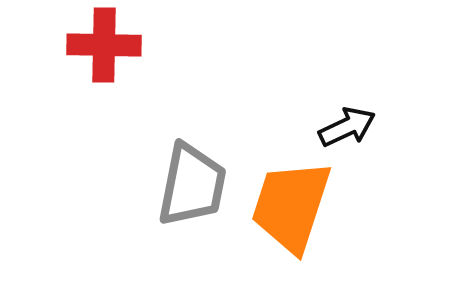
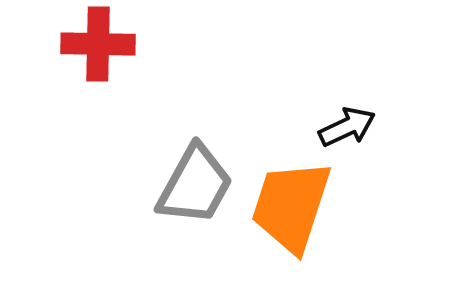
red cross: moved 6 px left, 1 px up
gray trapezoid: moved 3 px right; rotated 18 degrees clockwise
